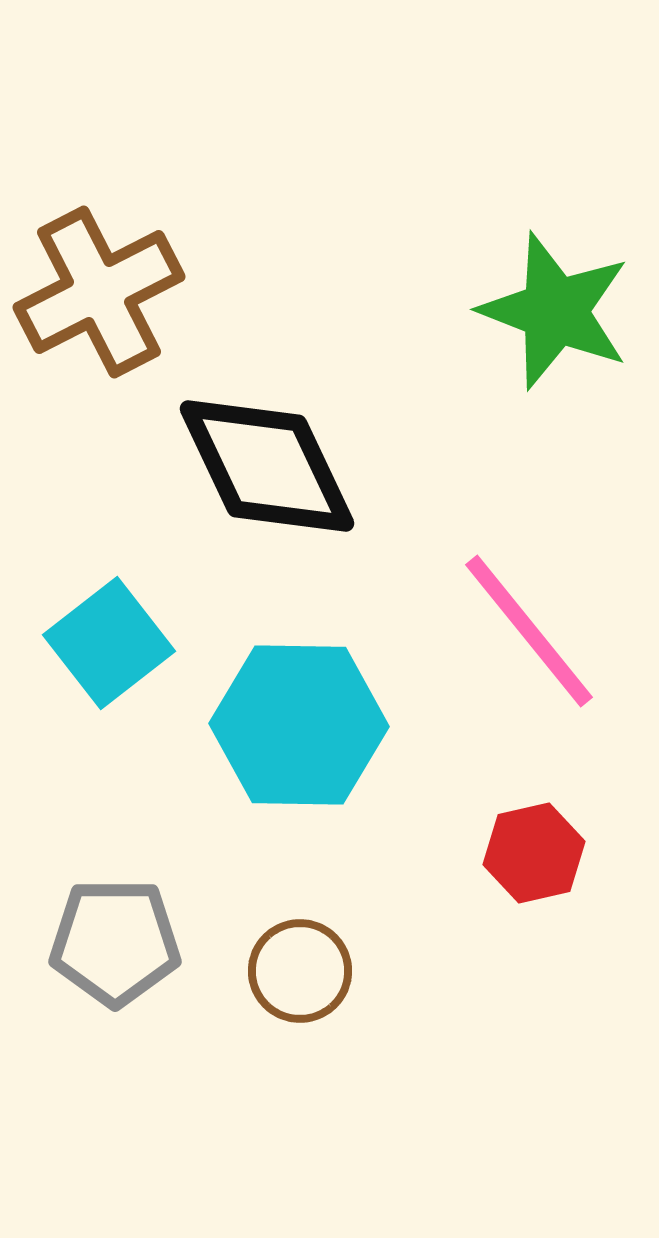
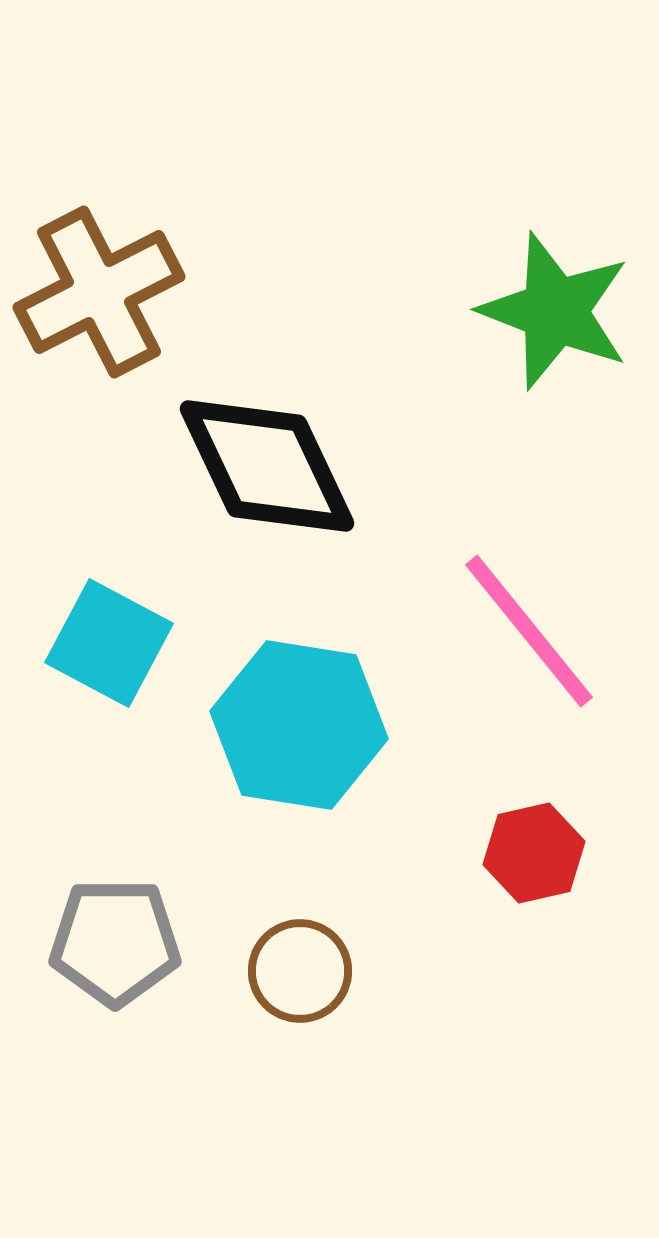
cyan square: rotated 24 degrees counterclockwise
cyan hexagon: rotated 8 degrees clockwise
